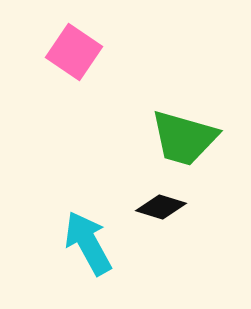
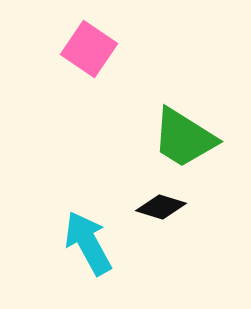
pink square: moved 15 px right, 3 px up
green trapezoid: rotated 16 degrees clockwise
